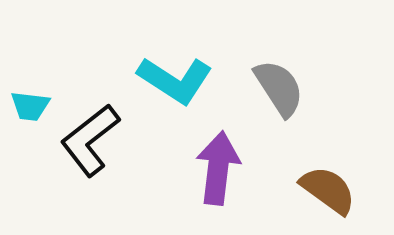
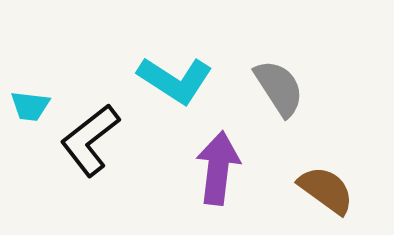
brown semicircle: moved 2 px left
